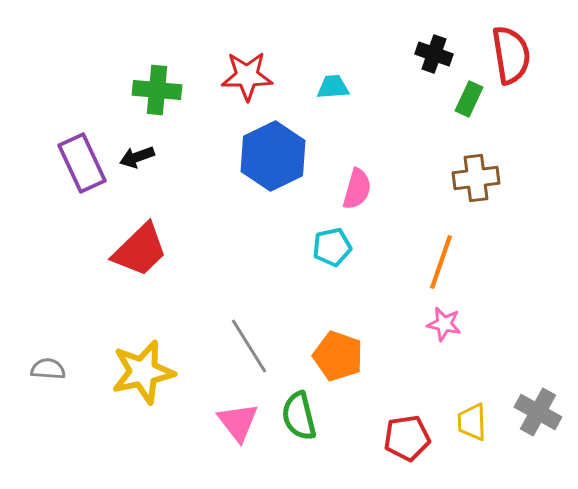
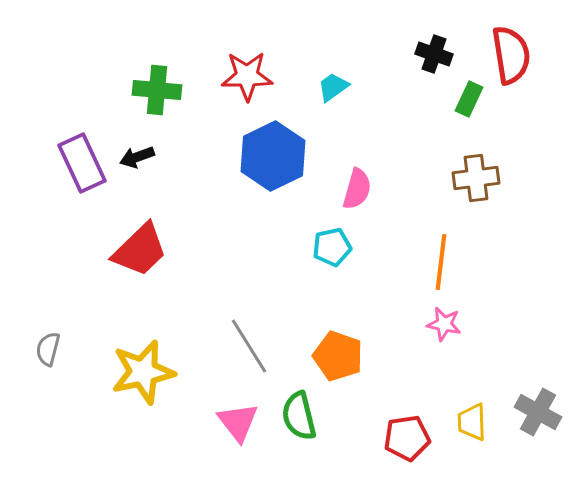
cyan trapezoid: rotated 32 degrees counterclockwise
orange line: rotated 12 degrees counterclockwise
gray semicircle: moved 20 px up; rotated 80 degrees counterclockwise
